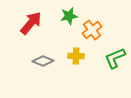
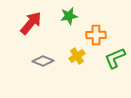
orange cross: moved 4 px right, 5 px down; rotated 36 degrees clockwise
yellow cross: moved 1 px right; rotated 35 degrees counterclockwise
